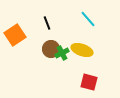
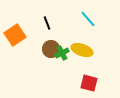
red square: moved 1 px down
